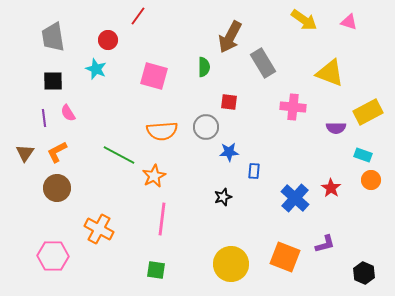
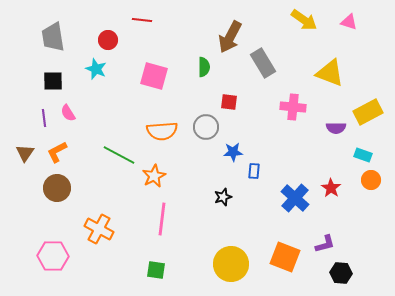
red line: moved 4 px right, 4 px down; rotated 60 degrees clockwise
blue star: moved 4 px right
black hexagon: moved 23 px left; rotated 20 degrees counterclockwise
